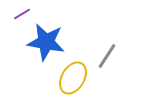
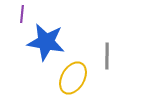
purple line: rotated 54 degrees counterclockwise
gray line: rotated 32 degrees counterclockwise
